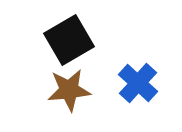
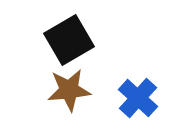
blue cross: moved 15 px down
